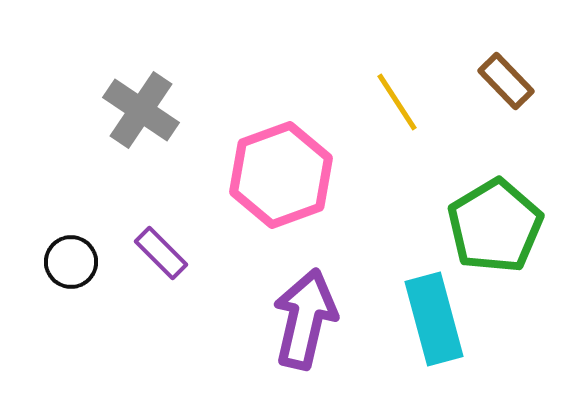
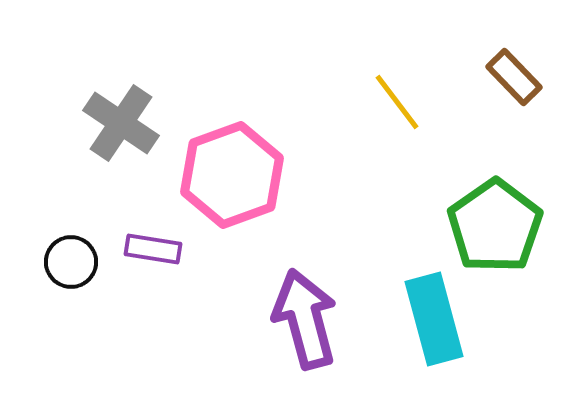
brown rectangle: moved 8 px right, 4 px up
yellow line: rotated 4 degrees counterclockwise
gray cross: moved 20 px left, 13 px down
pink hexagon: moved 49 px left
green pentagon: rotated 4 degrees counterclockwise
purple rectangle: moved 8 px left, 4 px up; rotated 36 degrees counterclockwise
purple arrow: rotated 28 degrees counterclockwise
